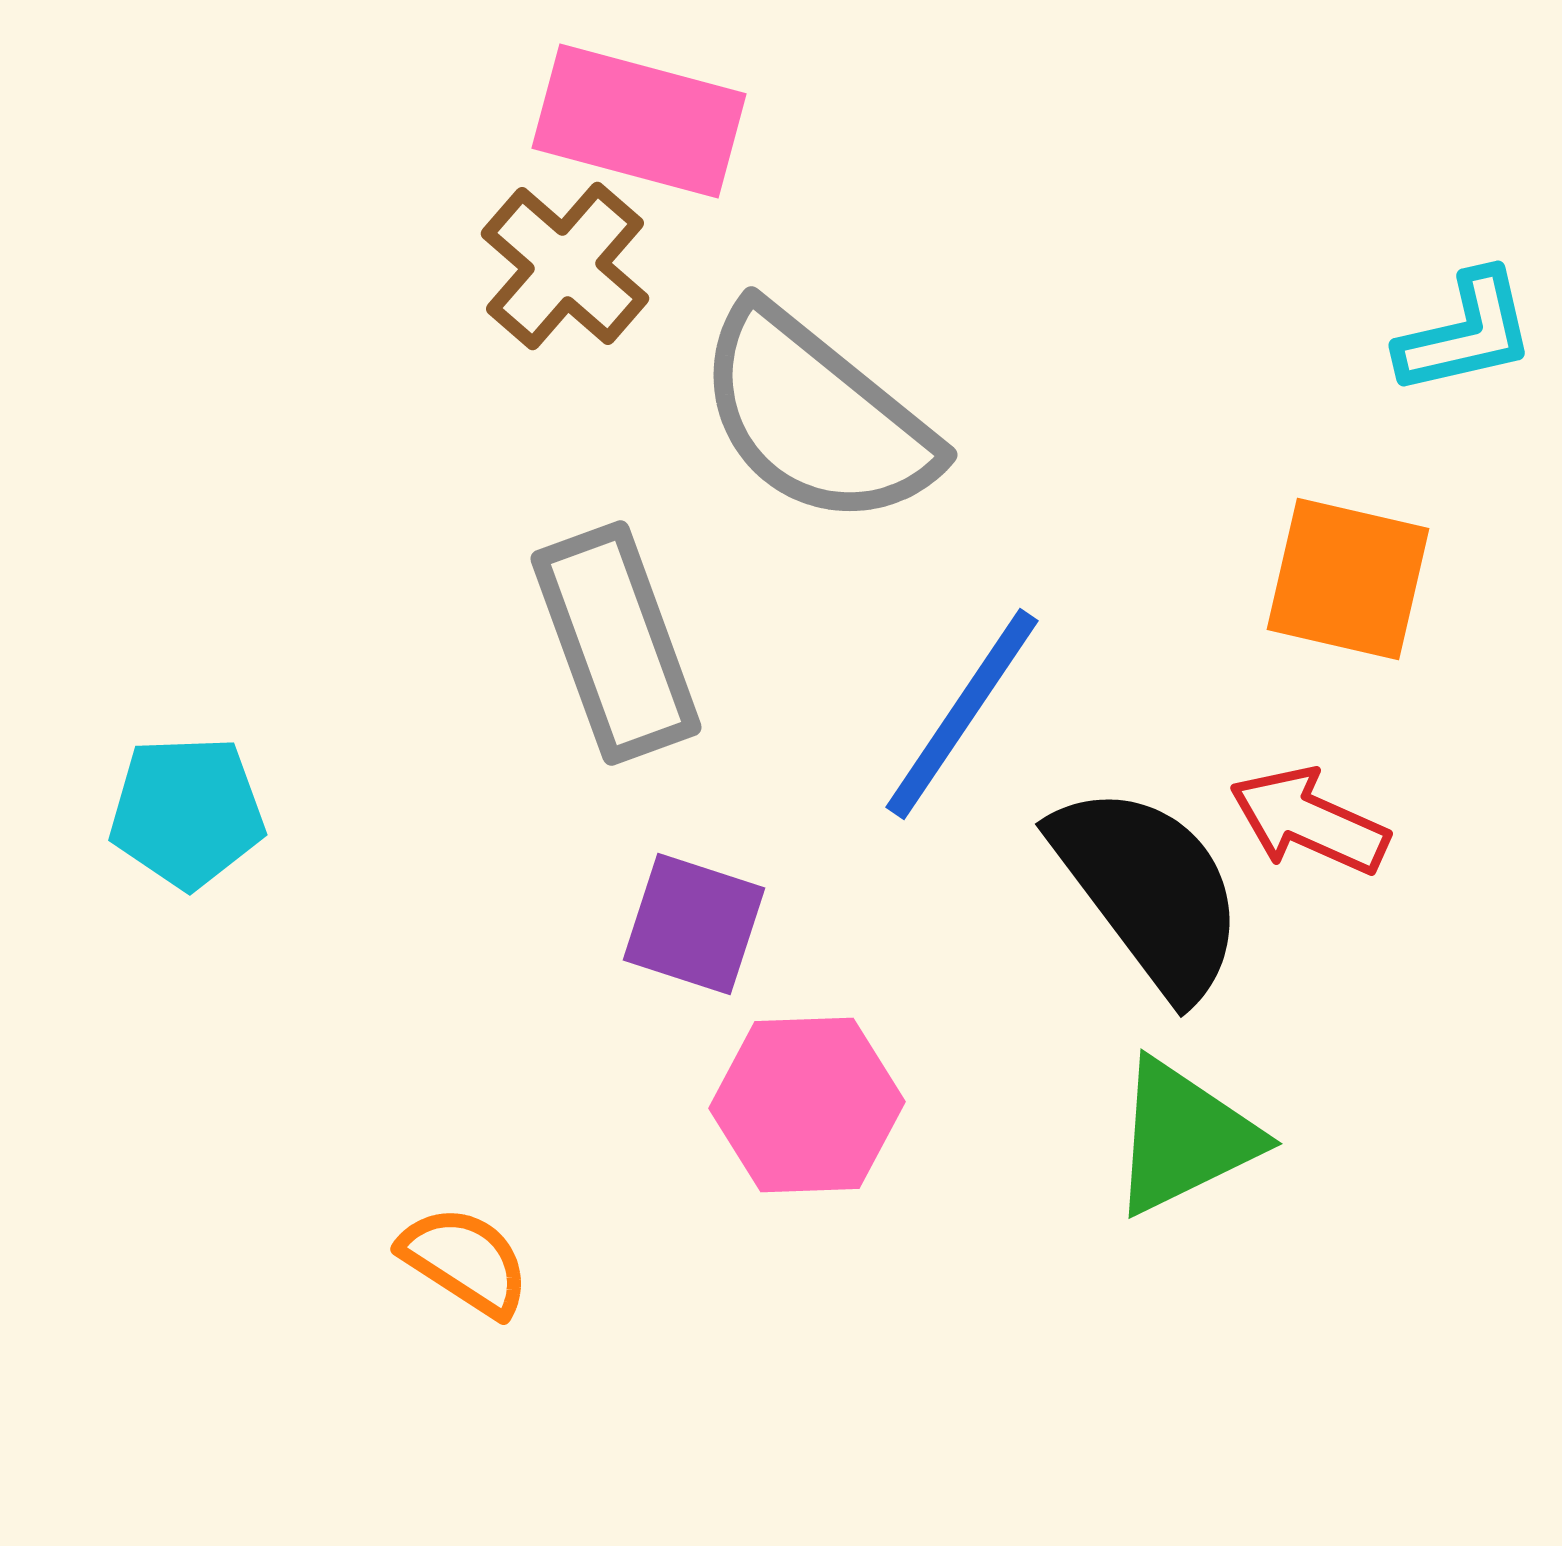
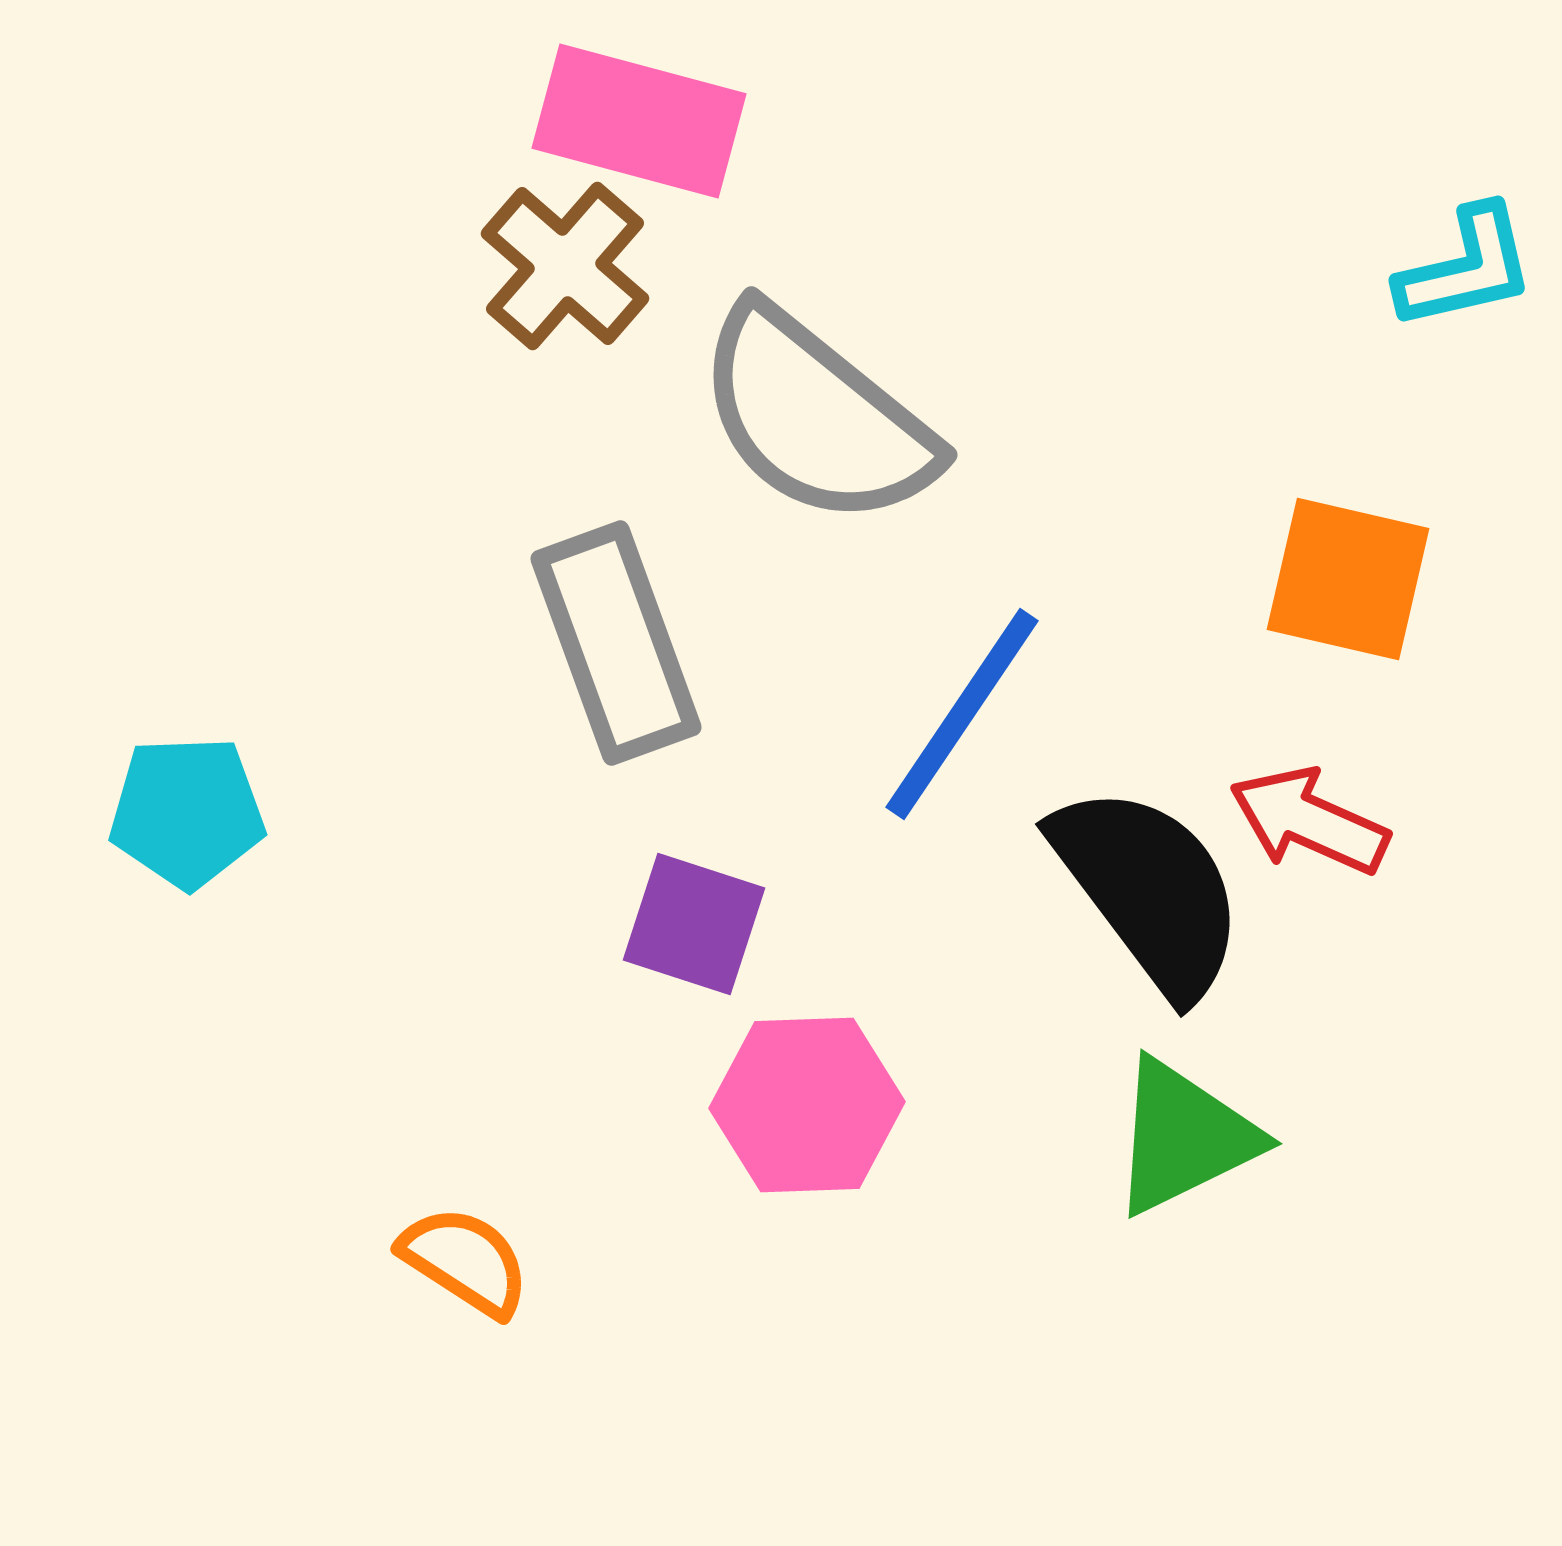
cyan L-shape: moved 65 px up
